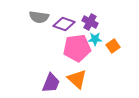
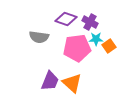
gray semicircle: moved 20 px down
purple diamond: moved 2 px right, 5 px up
cyan star: moved 1 px right
orange square: moved 4 px left
orange triangle: moved 5 px left, 4 px down
purple trapezoid: moved 1 px left, 2 px up
